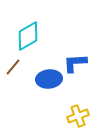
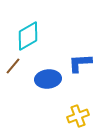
blue L-shape: moved 5 px right
brown line: moved 1 px up
blue ellipse: moved 1 px left
